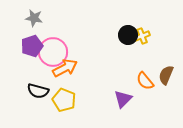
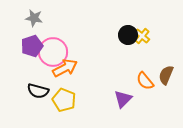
yellow cross: rotated 28 degrees counterclockwise
